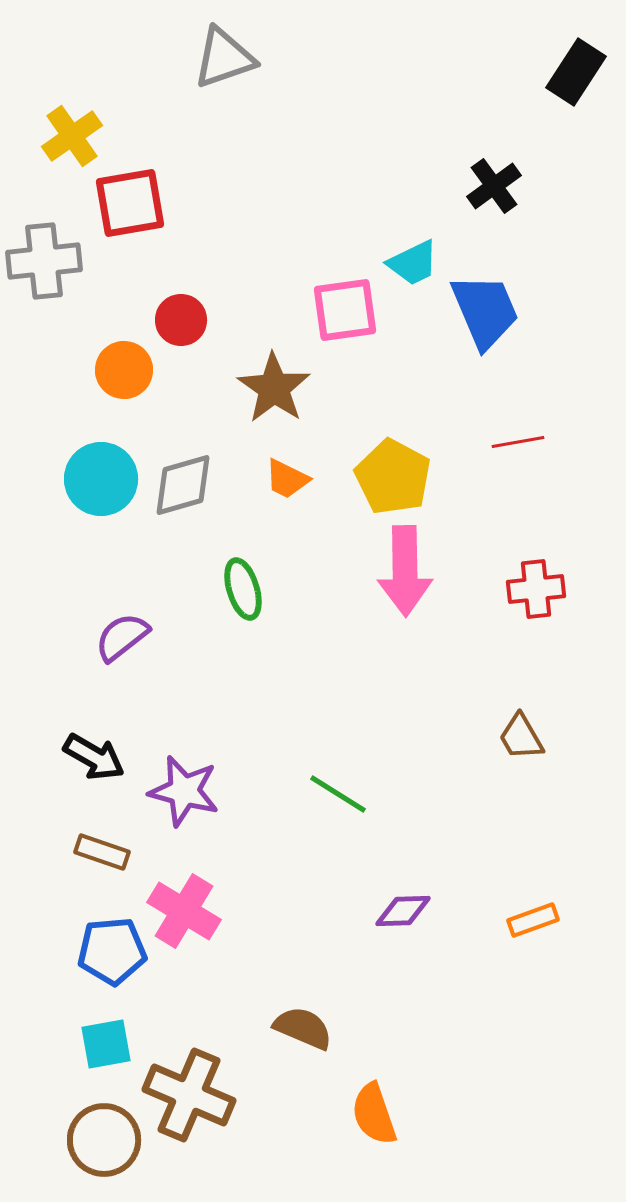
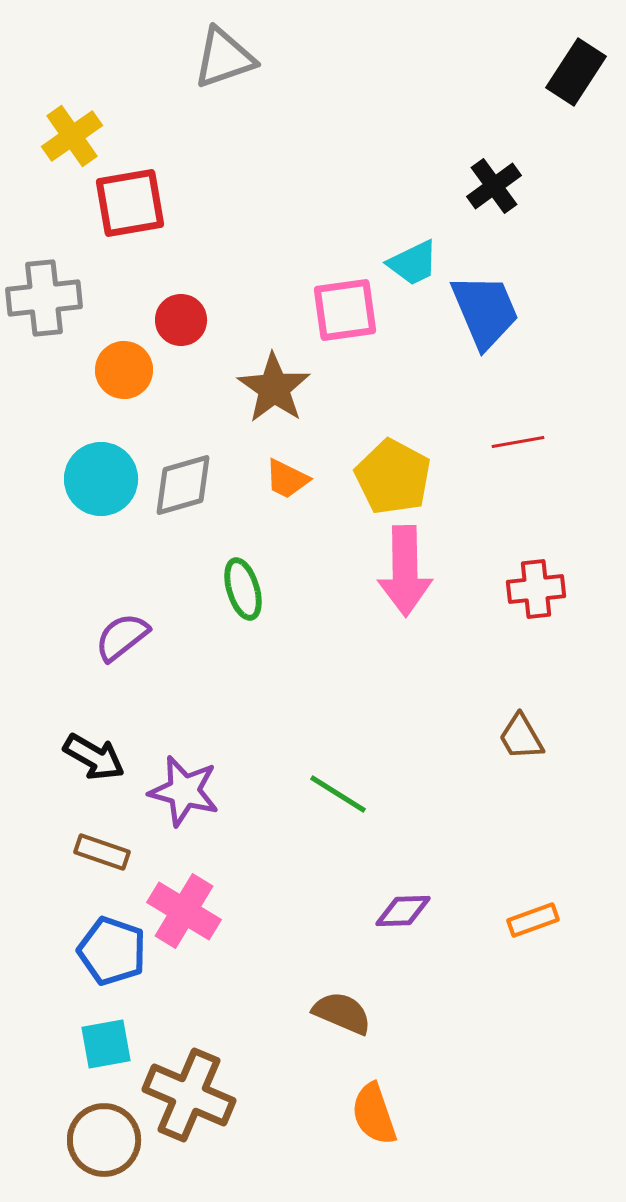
gray cross: moved 37 px down
blue pentagon: rotated 24 degrees clockwise
brown semicircle: moved 39 px right, 15 px up
